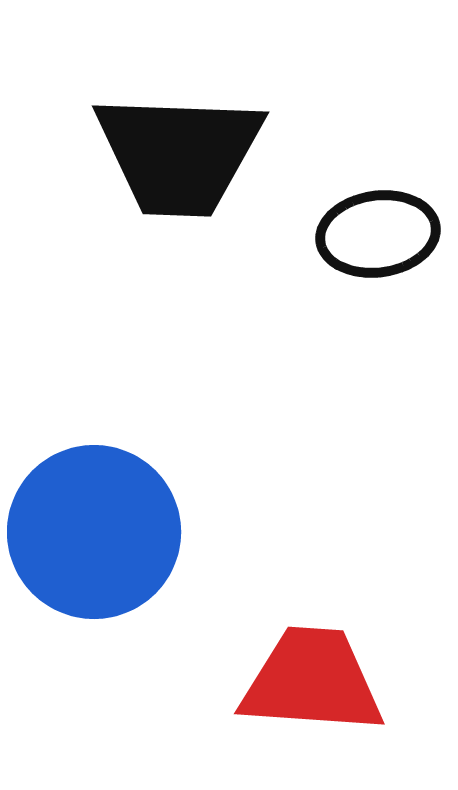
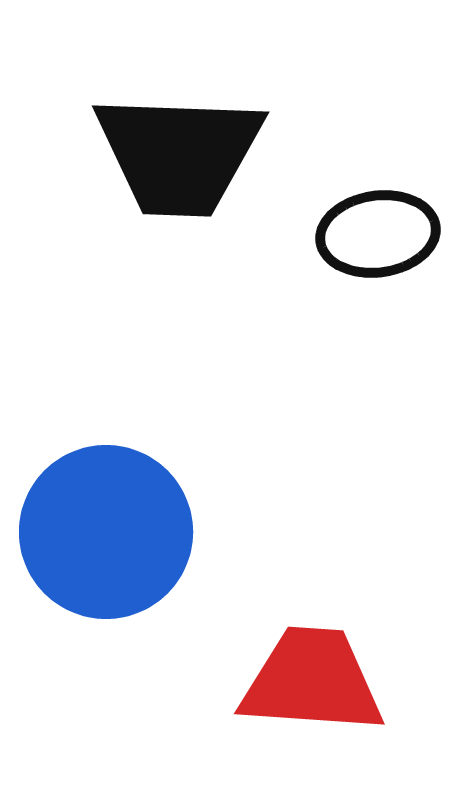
blue circle: moved 12 px right
